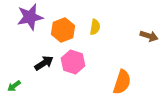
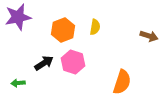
purple star: moved 12 px left
green arrow: moved 4 px right, 3 px up; rotated 32 degrees clockwise
